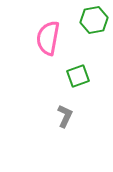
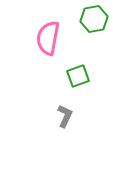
green hexagon: moved 1 px up
